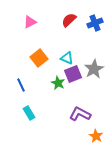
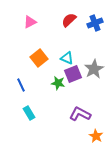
green star: rotated 16 degrees counterclockwise
